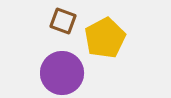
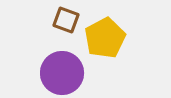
brown square: moved 3 px right, 1 px up
